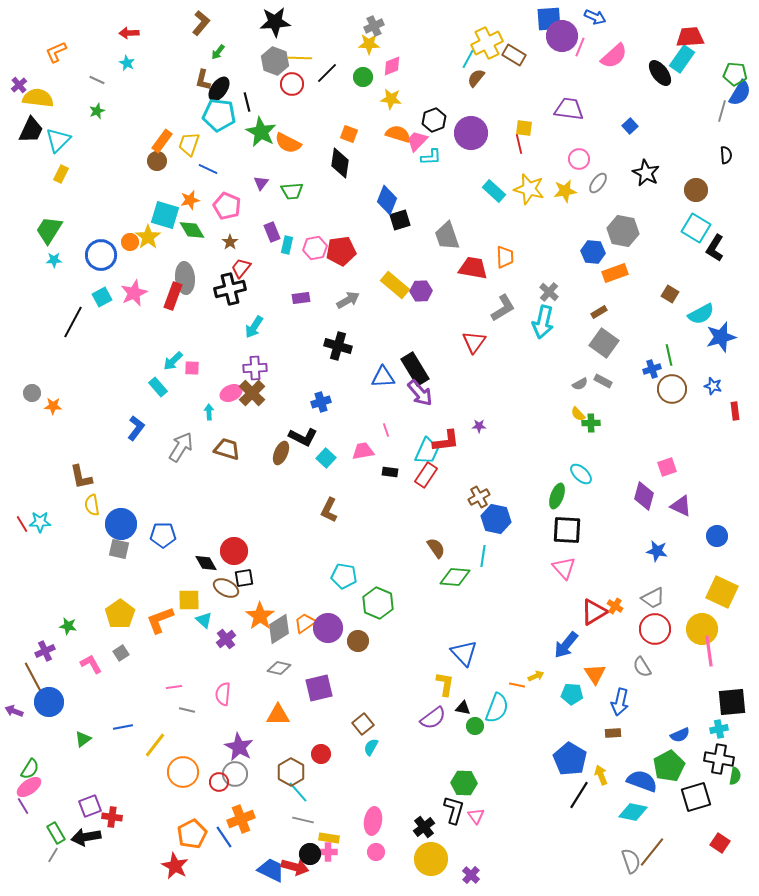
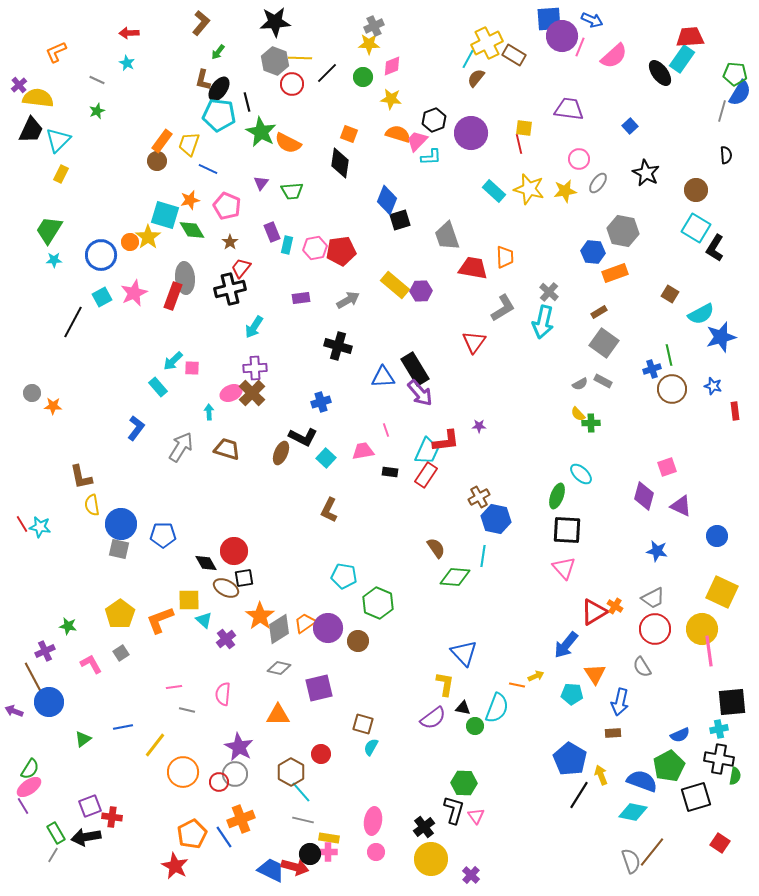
blue arrow at (595, 17): moved 3 px left, 3 px down
cyan star at (40, 522): moved 5 px down; rotated 10 degrees clockwise
brown square at (363, 724): rotated 35 degrees counterclockwise
cyan line at (298, 792): moved 3 px right
